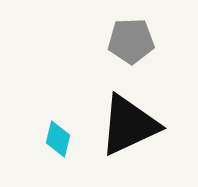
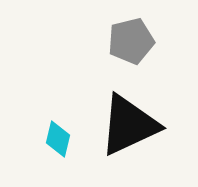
gray pentagon: rotated 12 degrees counterclockwise
